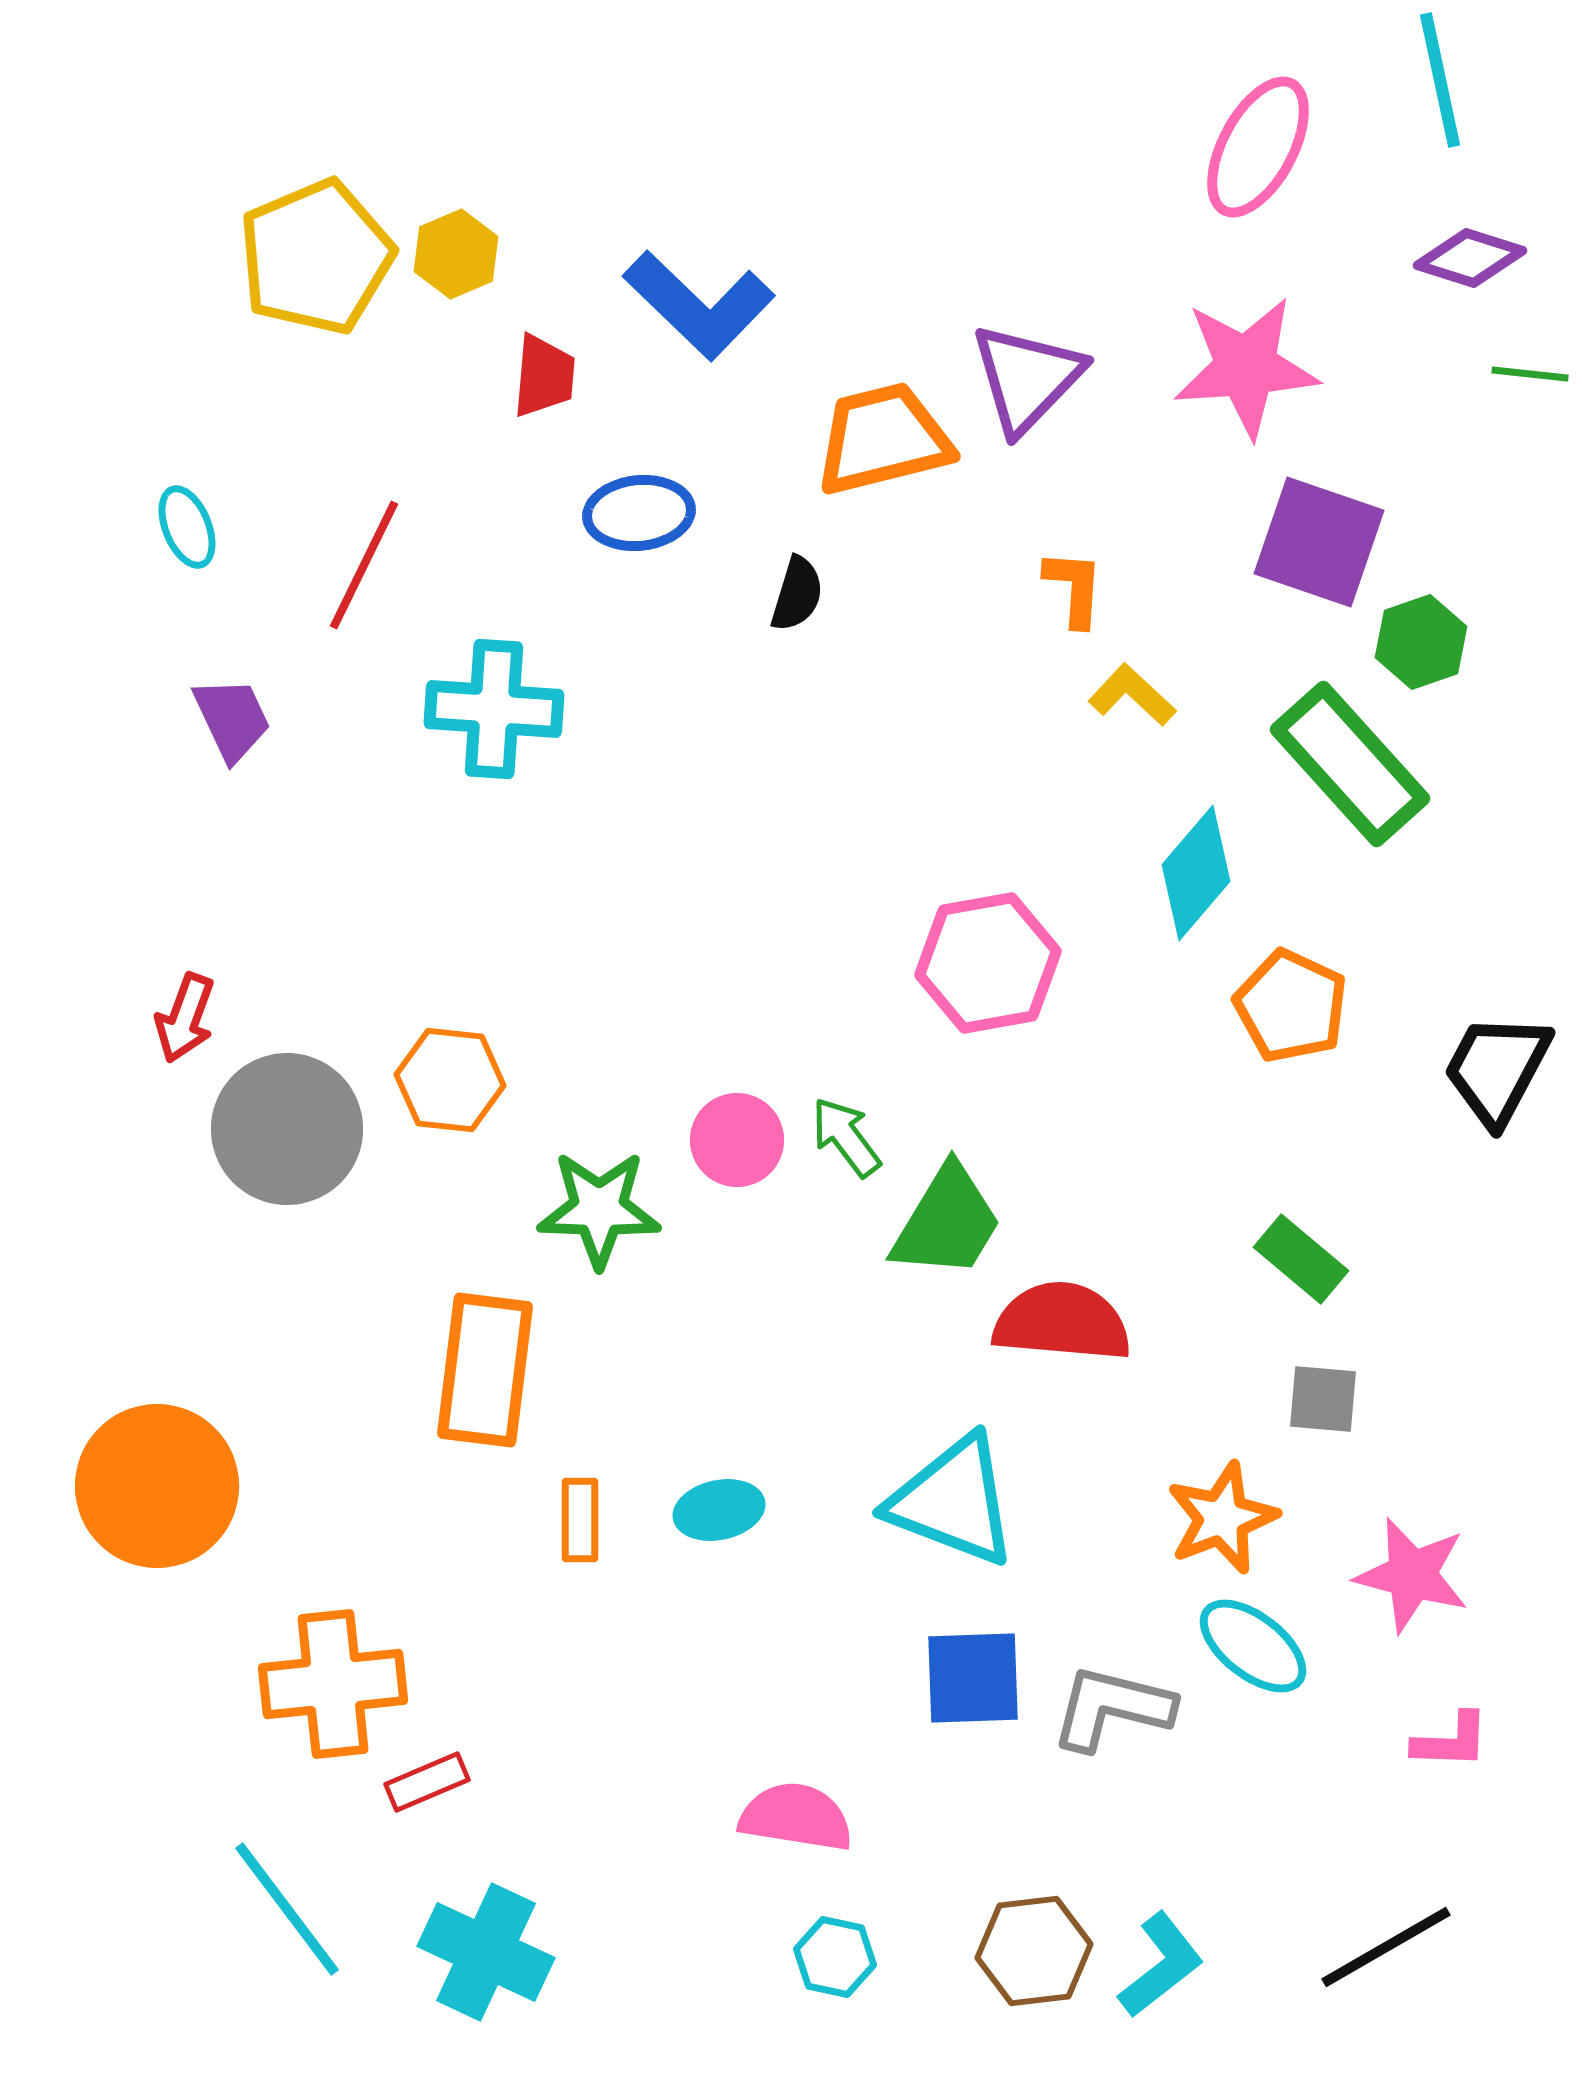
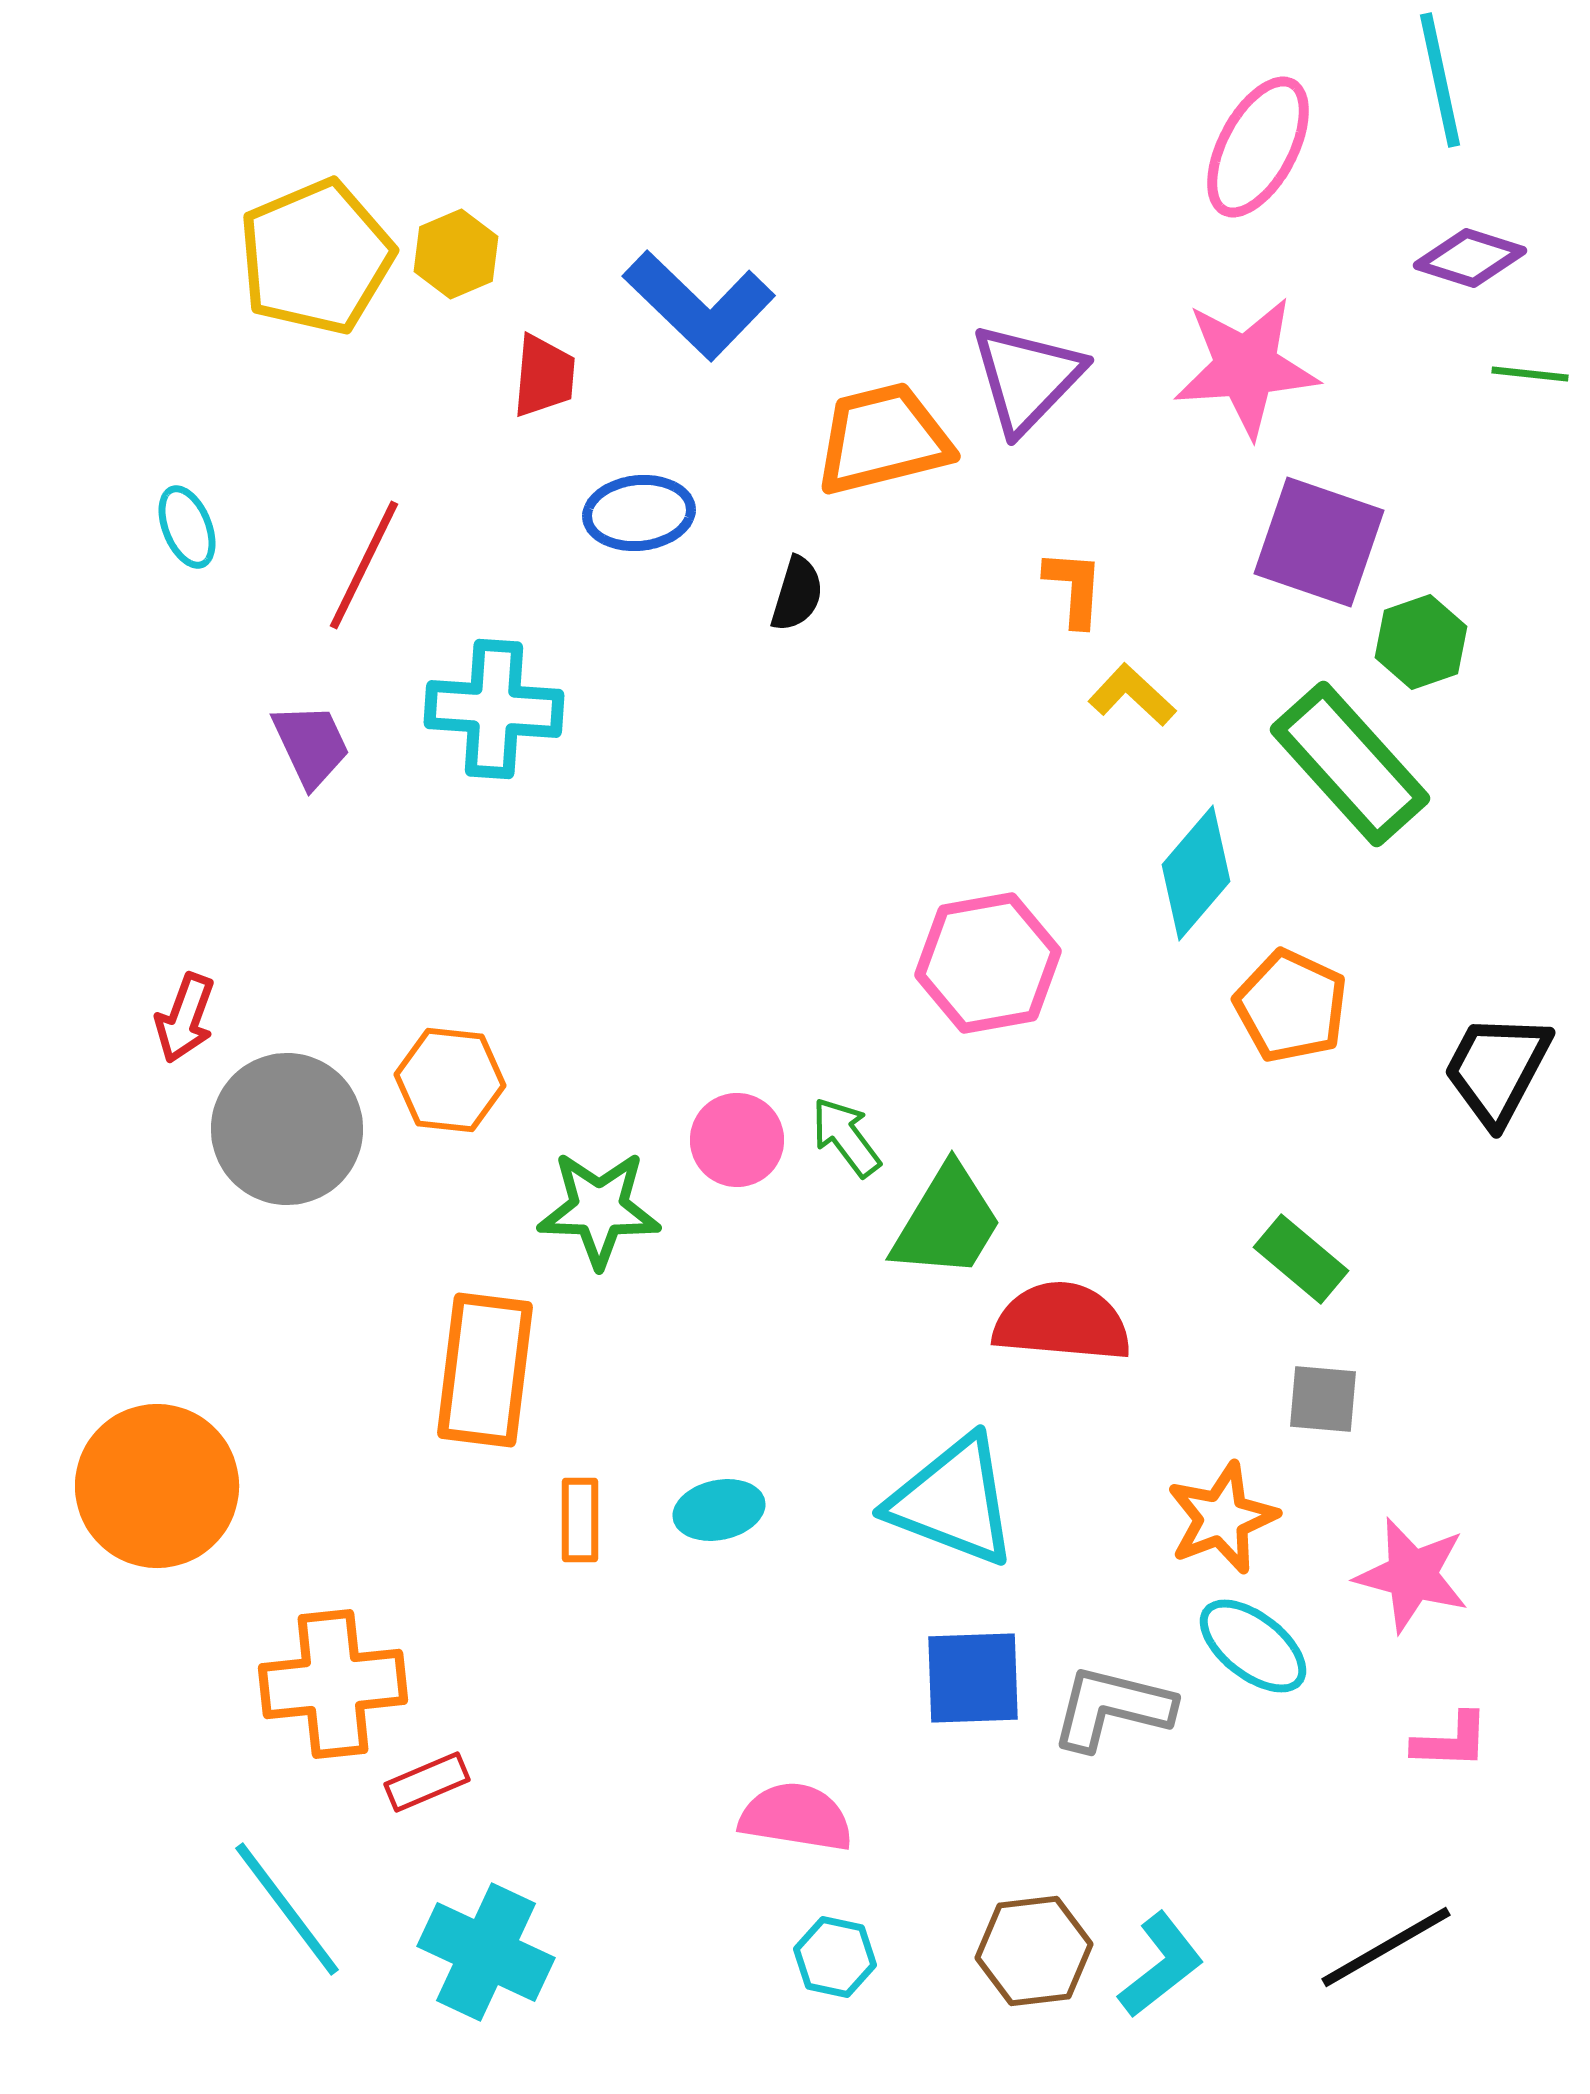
purple trapezoid at (232, 719): moved 79 px right, 26 px down
